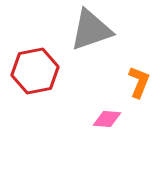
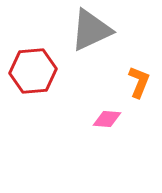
gray triangle: rotated 6 degrees counterclockwise
red hexagon: moved 2 px left; rotated 6 degrees clockwise
